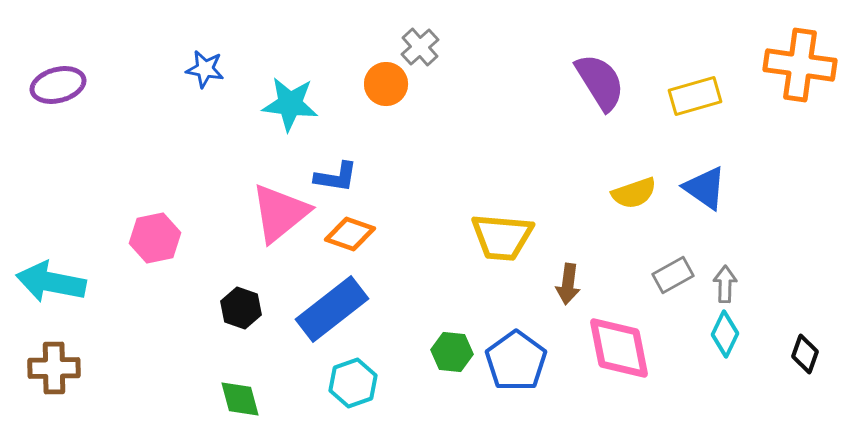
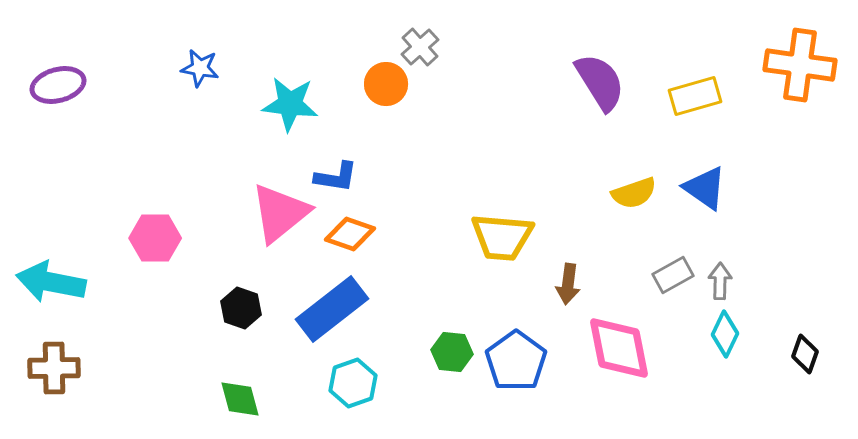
blue star: moved 5 px left, 1 px up
pink hexagon: rotated 12 degrees clockwise
gray arrow: moved 5 px left, 3 px up
